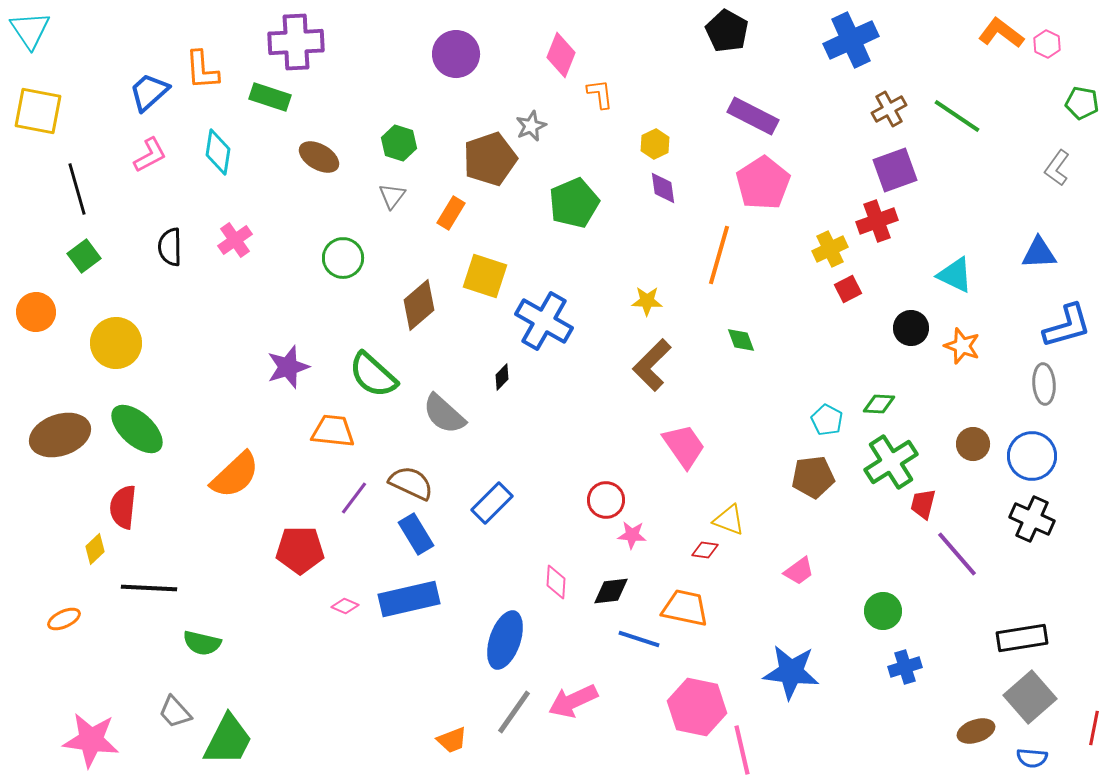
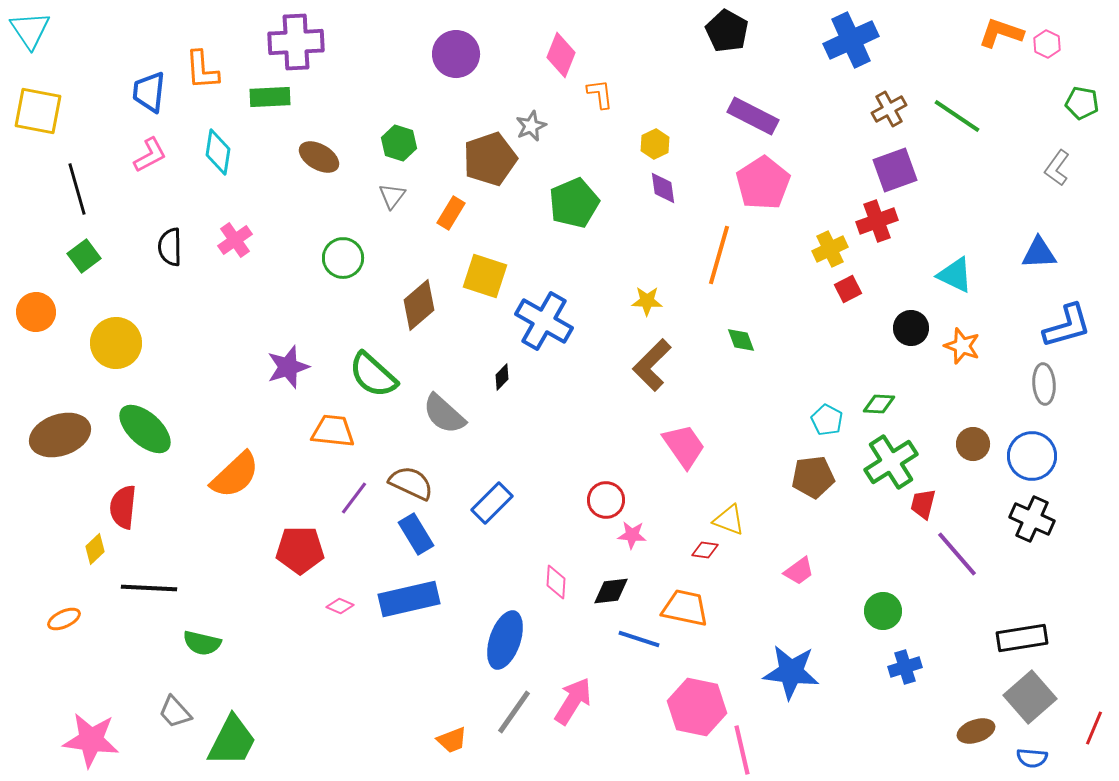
orange L-shape at (1001, 33): rotated 18 degrees counterclockwise
blue trapezoid at (149, 92): rotated 42 degrees counterclockwise
green rectangle at (270, 97): rotated 21 degrees counterclockwise
green ellipse at (137, 429): moved 8 px right
pink diamond at (345, 606): moved 5 px left
pink arrow at (573, 701): rotated 147 degrees clockwise
red line at (1094, 728): rotated 12 degrees clockwise
green trapezoid at (228, 740): moved 4 px right, 1 px down
